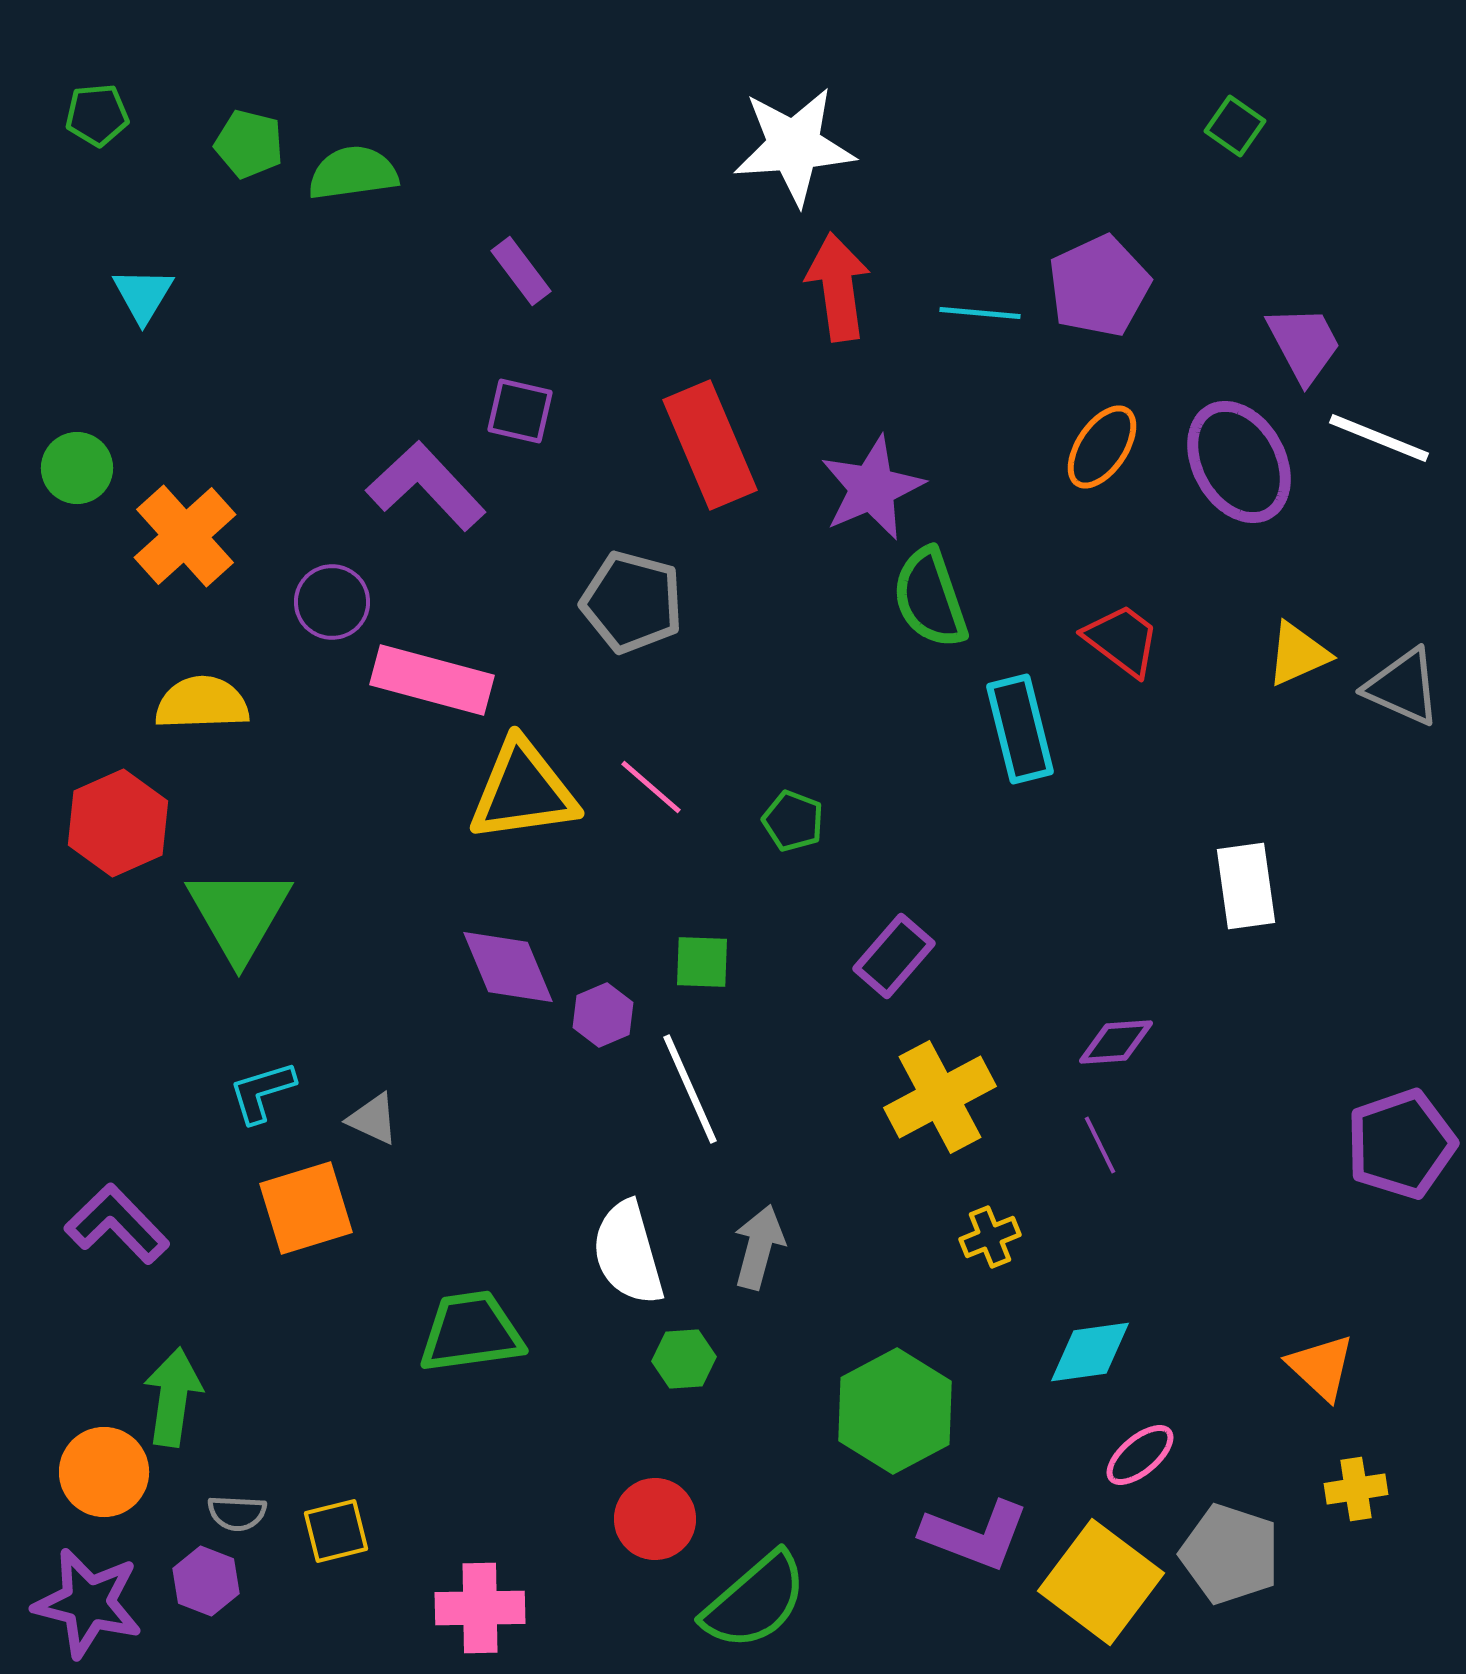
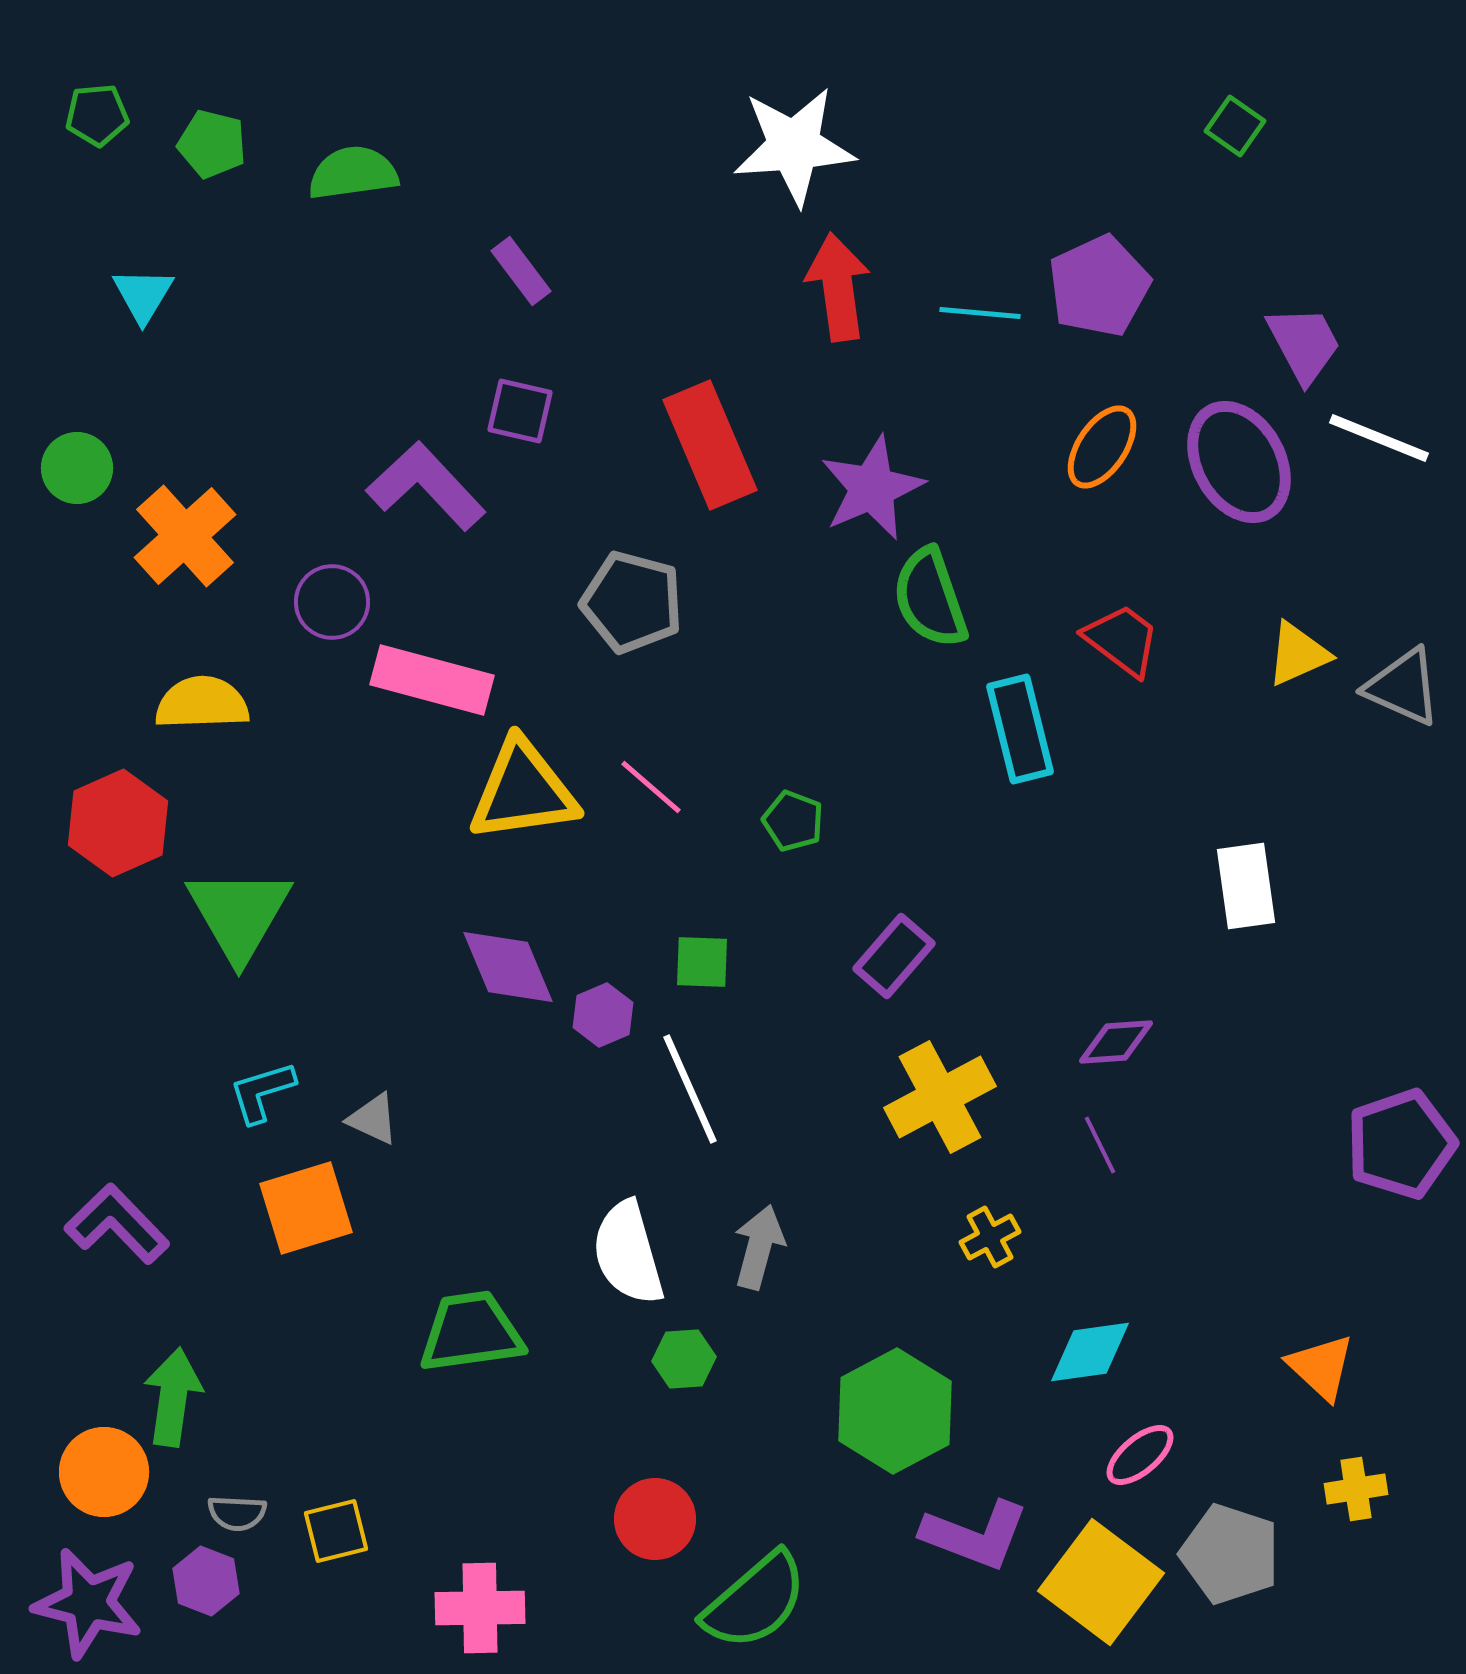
green pentagon at (249, 144): moved 37 px left
yellow cross at (990, 1237): rotated 6 degrees counterclockwise
